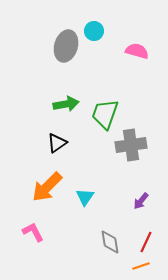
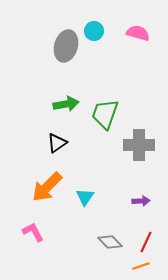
pink semicircle: moved 1 px right, 18 px up
gray cross: moved 8 px right; rotated 8 degrees clockwise
purple arrow: rotated 132 degrees counterclockwise
gray diamond: rotated 35 degrees counterclockwise
